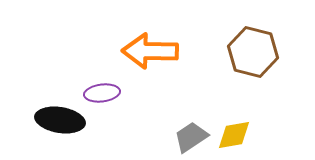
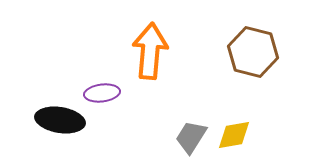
orange arrow: rotated 94 degrees clockwise
gray trapezoid: rotated 24 degrees counterclockwise
